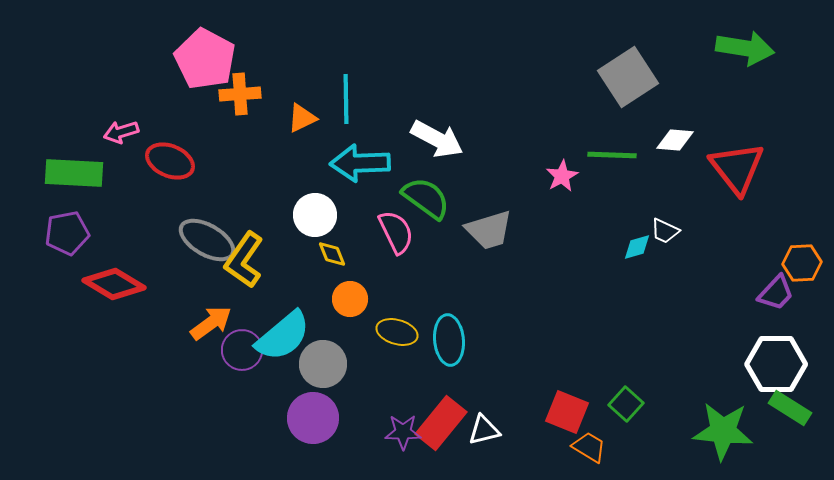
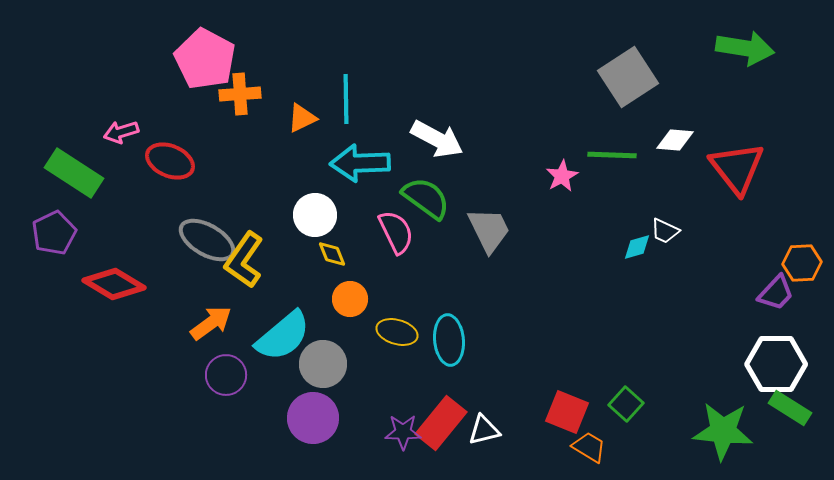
green rectangle at (74, 173): rotated 30 degrees clockwise
gray trapezoid at (489, 230): rotated 99 degrees counterclockwise
purple pentagon at (67, 233): moved 13 px left; rotated 15 degrees counterclockwise
purple circle at (242, 350): moved 16 px left, 25 px down
